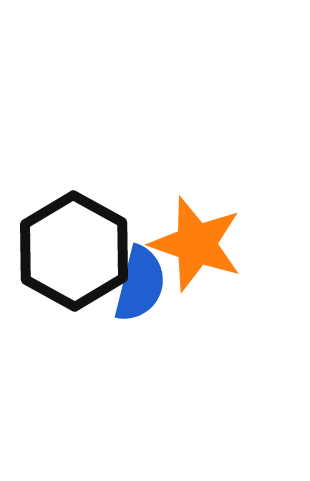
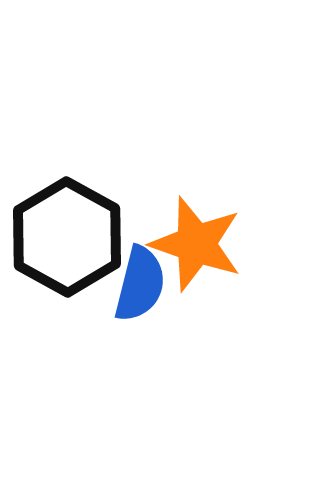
black hexagon: moved 7 px left, 14 px up
